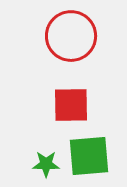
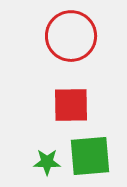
green square: moved 1 px right
green star: moved 1 px right, 2 px up
